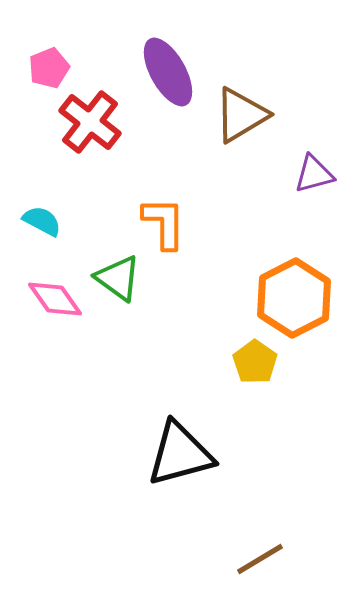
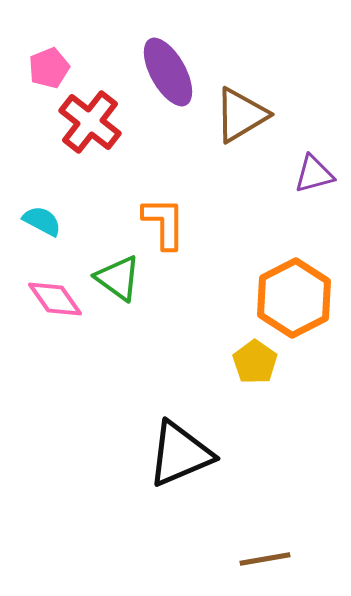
black triangle: rotated 8 degrees counterclockwise
brown line: moved 5 px right; rotated 21 degrees clockwise
